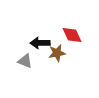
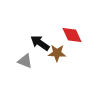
black arrow: rotated 36 degrees clockwise
brown star: rotated 12 degrees clockwise
